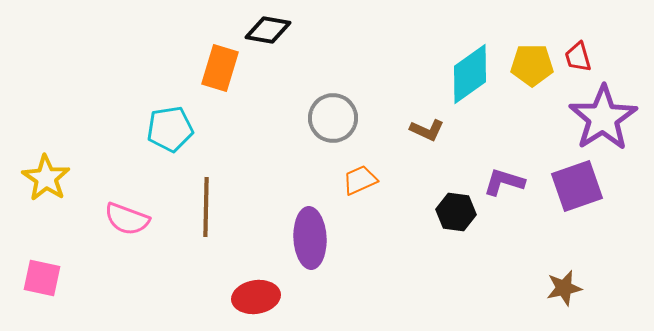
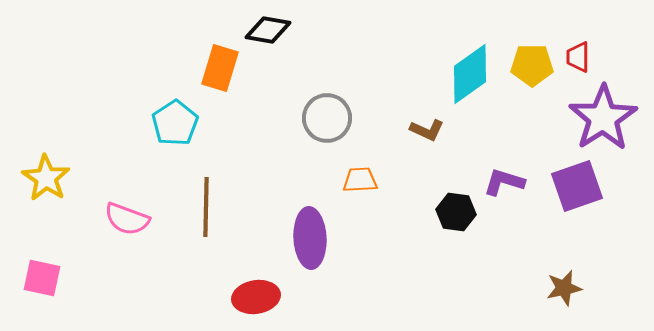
red trapezoid: rotated 16 degrees clockwise
gray circle: moved 6 px left
cyan pentagon: moved 5 px right, 6 px up; rotated 24 degrees counterclockwise
orange trapezoid: rotated 21 degrees clockwise
